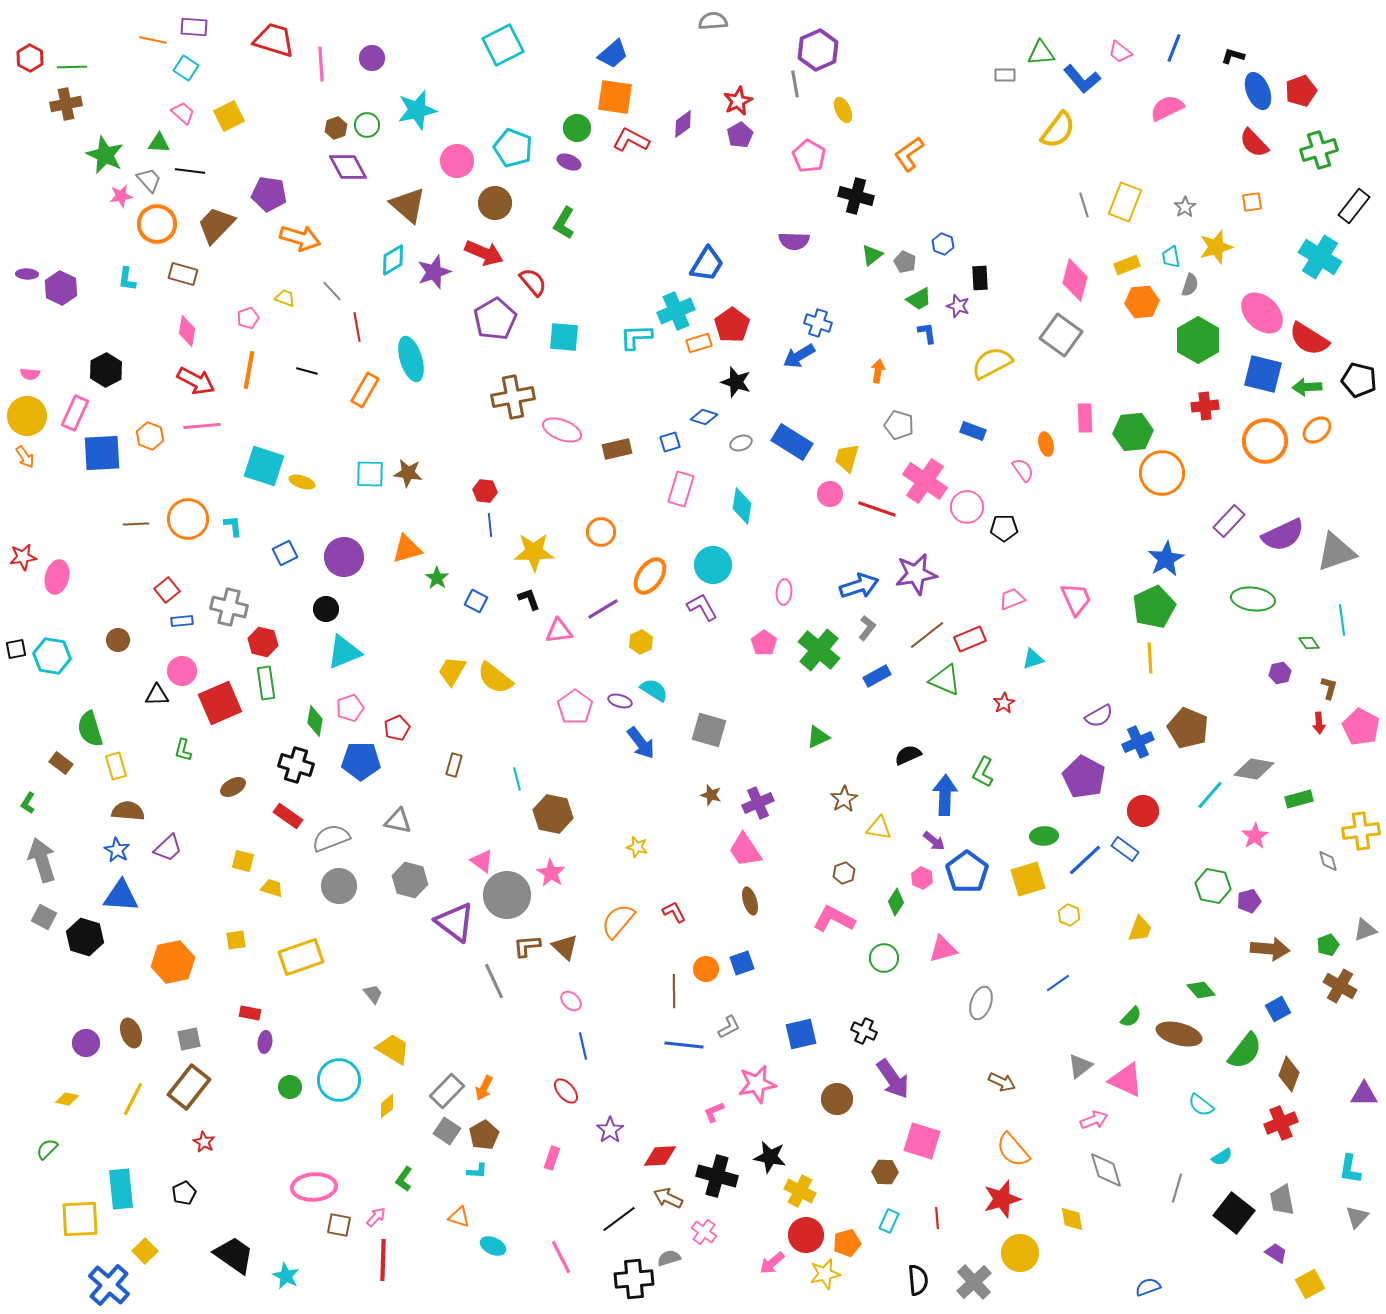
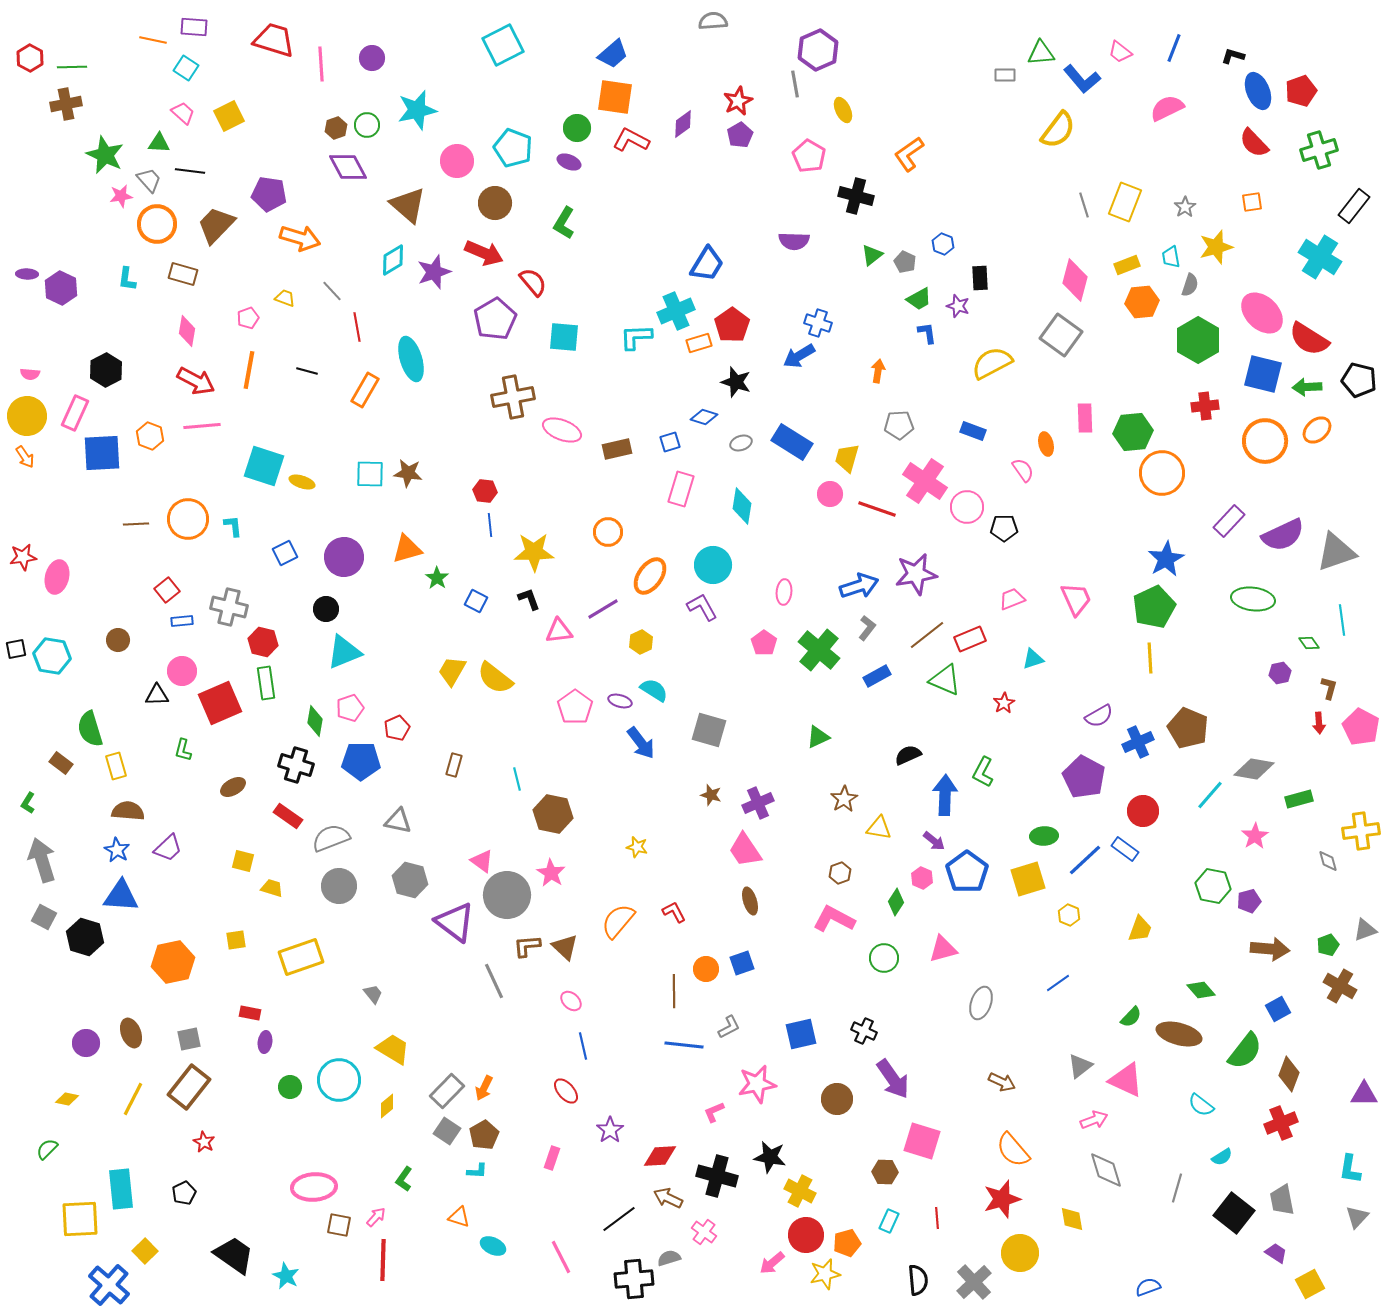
gray pentagon at (899, 425): rotated 20 degrees counterclockwise
orange circle at (601, 532): moved 7 px right
brown hexagon at (844, 873): moved 4 px left
